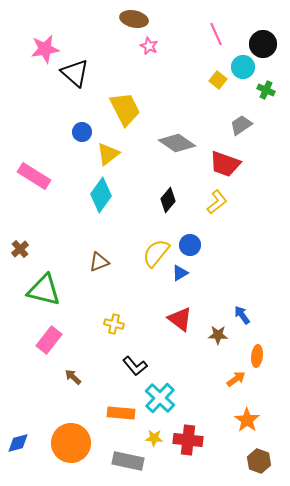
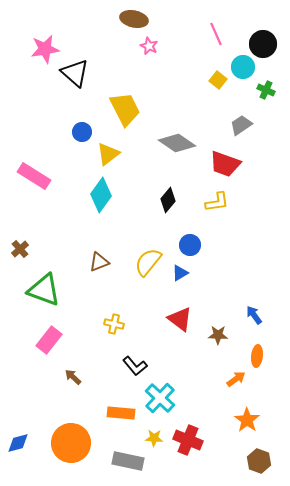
yellow L-shape at (217, 202): rotated 30 degrees clockwise
yellow semicircle at (156, 253): moved 8 px left, 9 px down
green triangle at (44, 290): rotated 6 degrees clockwise
blue arrow at (242, 315): moved 12 px right
red cross at (188, 440): rotated 16 degrees clockwise
